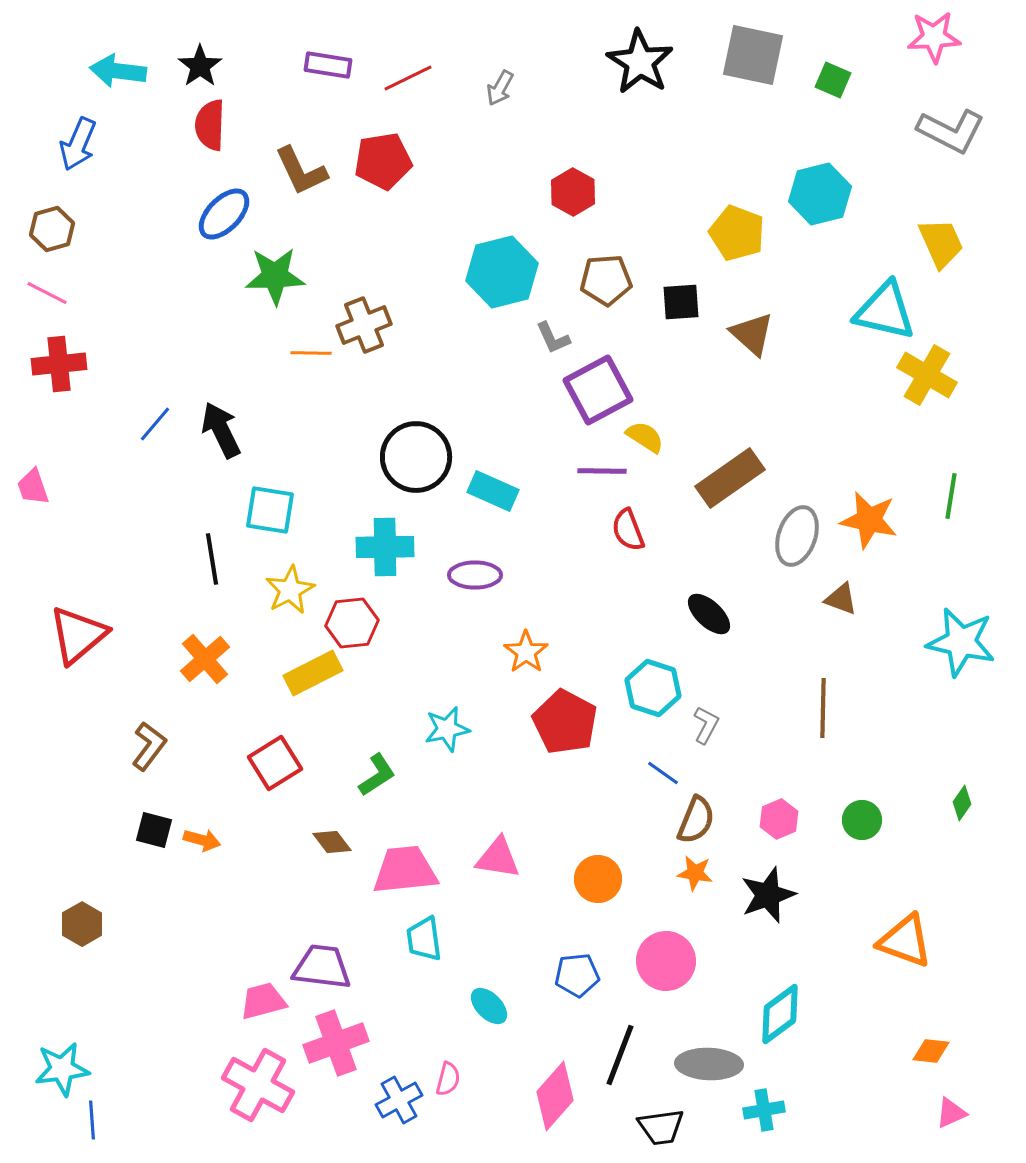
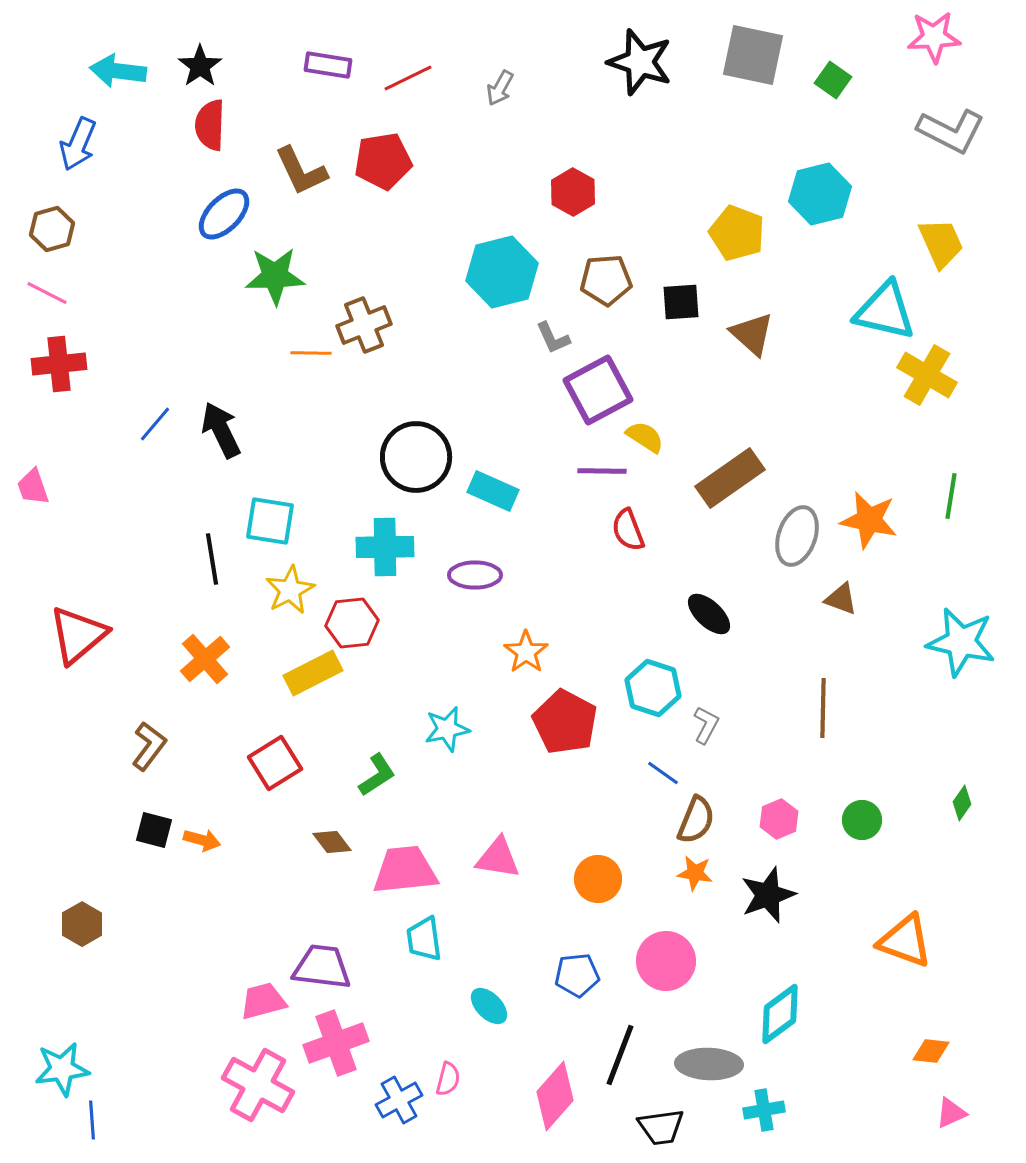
black star at (640, 62): rotated 14 degrees counterclockwise
green square at (833, 80): rotated 12 degrees clockwise
cyan square at (270, 510): moved 11 px down
